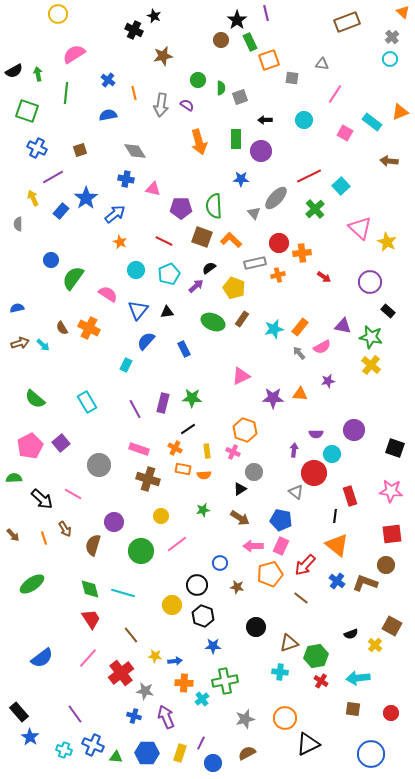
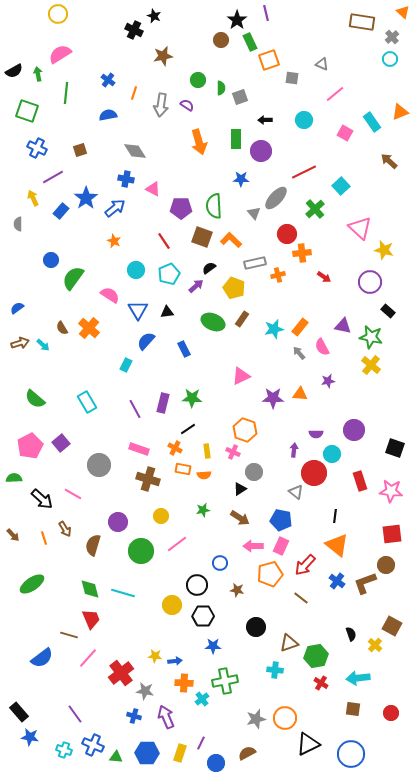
brown rectangle at (347, 22): moved 15 px right; rotated 30 degrees clockwise
pink semicircle at (74, 54): moved 14 px left
gray triangle at (322, 64): rotated 16 degrees clockwise
orange line at (134, 93): rotated 32 degrees clockwise
pink line at (335, 94): rotated 18 degrees clockwise
cyan rectangle at (372, 122): rotated 18 degrees clockwise
brown arrow at (389, 161): rotated 36 degrees clockwise
red line at (309, 176): moved 5 px left, 4 px up
pink triangle at (153, 189): rotated 14 degrees clockwise
blue arrow at (115, 214): moved 6 px up
red line at (164, 241): rotated 30 degrees clockwise
orange star at (120, 242): moved 6 px left, 1 px up
yellow star at (387, 242): moved 3 px left, 8 px down; rotated 12 degrees counterclockwise
red circle at (279, 243): moved 8 px right, 9 px up
pink semicircle at (108, 294): moved 2 px right, 1 px down
blue semicircle at (17, 308): rotated 24 degrees counterclockwise
blue triangle at (138, 310): rotated 10 degrees counterclockwise
orange cross at (89, 328): rotated 15 degrees clockwise
pink semicircle at (322, 347): rotated 90 degrees clockwise
red rectangle at (350, 496): moved 10 px right, 15 px up
purple circle at (114, 522): moved 4 px right
brown L-shape at (365, 583): rotated 40 degrees counterclockwise
brown star at (237, 587): moved 3 px down
black hexagon at (203, 616): rotated 20 degrees counterclockwise
red trapezoid at (91, 619): rotated 10 degrees clockwise
black semicircle at (351, 634): rotated 88 degrees counterclockwise
brown line at (131, 635): moved 62 px left; rotated 36 degrees counterclockwise
cyan cross at (280, 672): moved 5 px left, 2 px up
red cross at (321, 681): moved 2 px down
gray star at (245, 719): moved 11 px right
blue star at (30, 737): rotated 24 degrees counterclockwise
blue circle at (371, 754): moved 20 px left
blue circle at (213, 763): moved 3 px right
